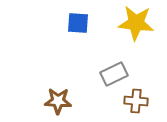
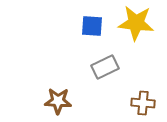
blue square: moved 14 px right, 3 px down
gray rectangle: moved 9 px left, 7 px up
brown cross: moved 7 px right, 2 px down
